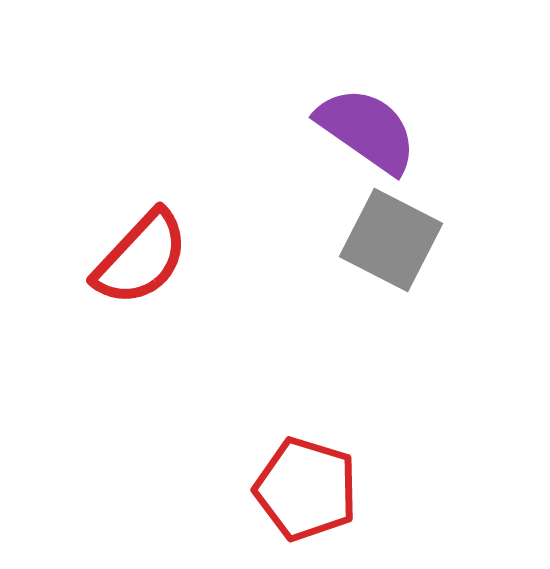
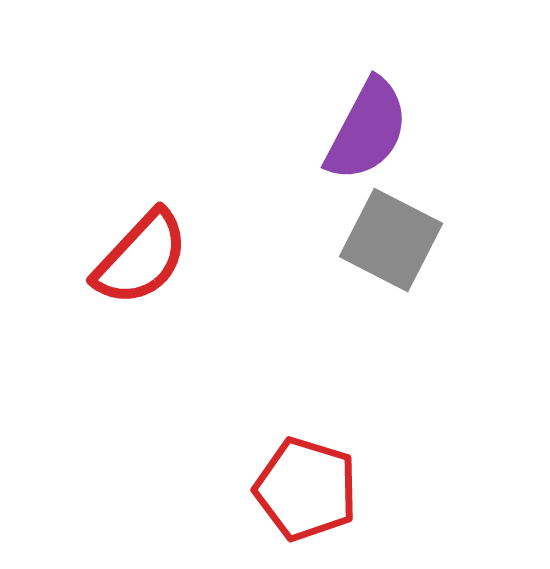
purple semicircle: rotated 83 degrees clockwise
